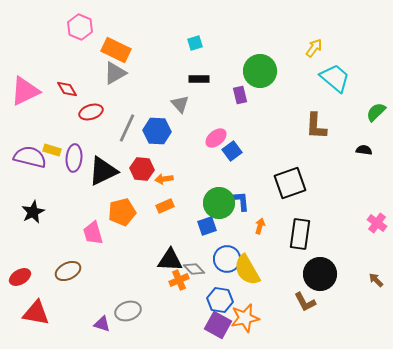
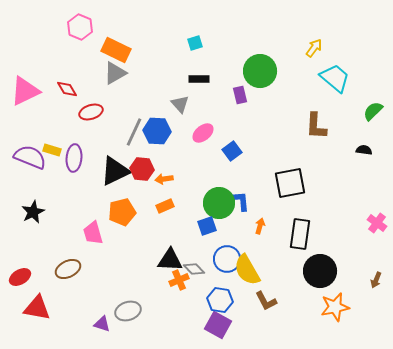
green semicircle at (376, 112): moved 3 px left, 1 px up
gray line at (127, 128): moved 7 px right, 4 px down
pink ellipse at (216, 138): moved 13 px left, 5 px up
purple semicircle at (30, 157): rotated 8 degrees clockwise
black triangle at (103, 171): moved 12 px right
black square at (290, 183): rotated 8 degrees clockwise
brown ellipse at (68, 271): moved 2 px up
black circle at (320, 274): moved 3 px up
brown arrow at (376, 280): rotated 112 degrees counterclockwise
brown L-shape at (305, 302): moved 39 px left, 1 px up
red triangle at (36, 313): moved 1 px right, 5 px up
orange star at (245, 318): moved 90 px right, 11 px up
